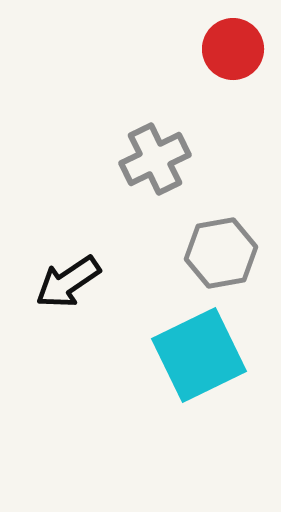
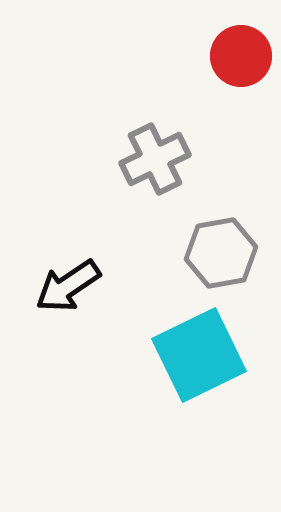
red circle: moved 8 px right, 7 px down
black arrow: moved 4 px down
